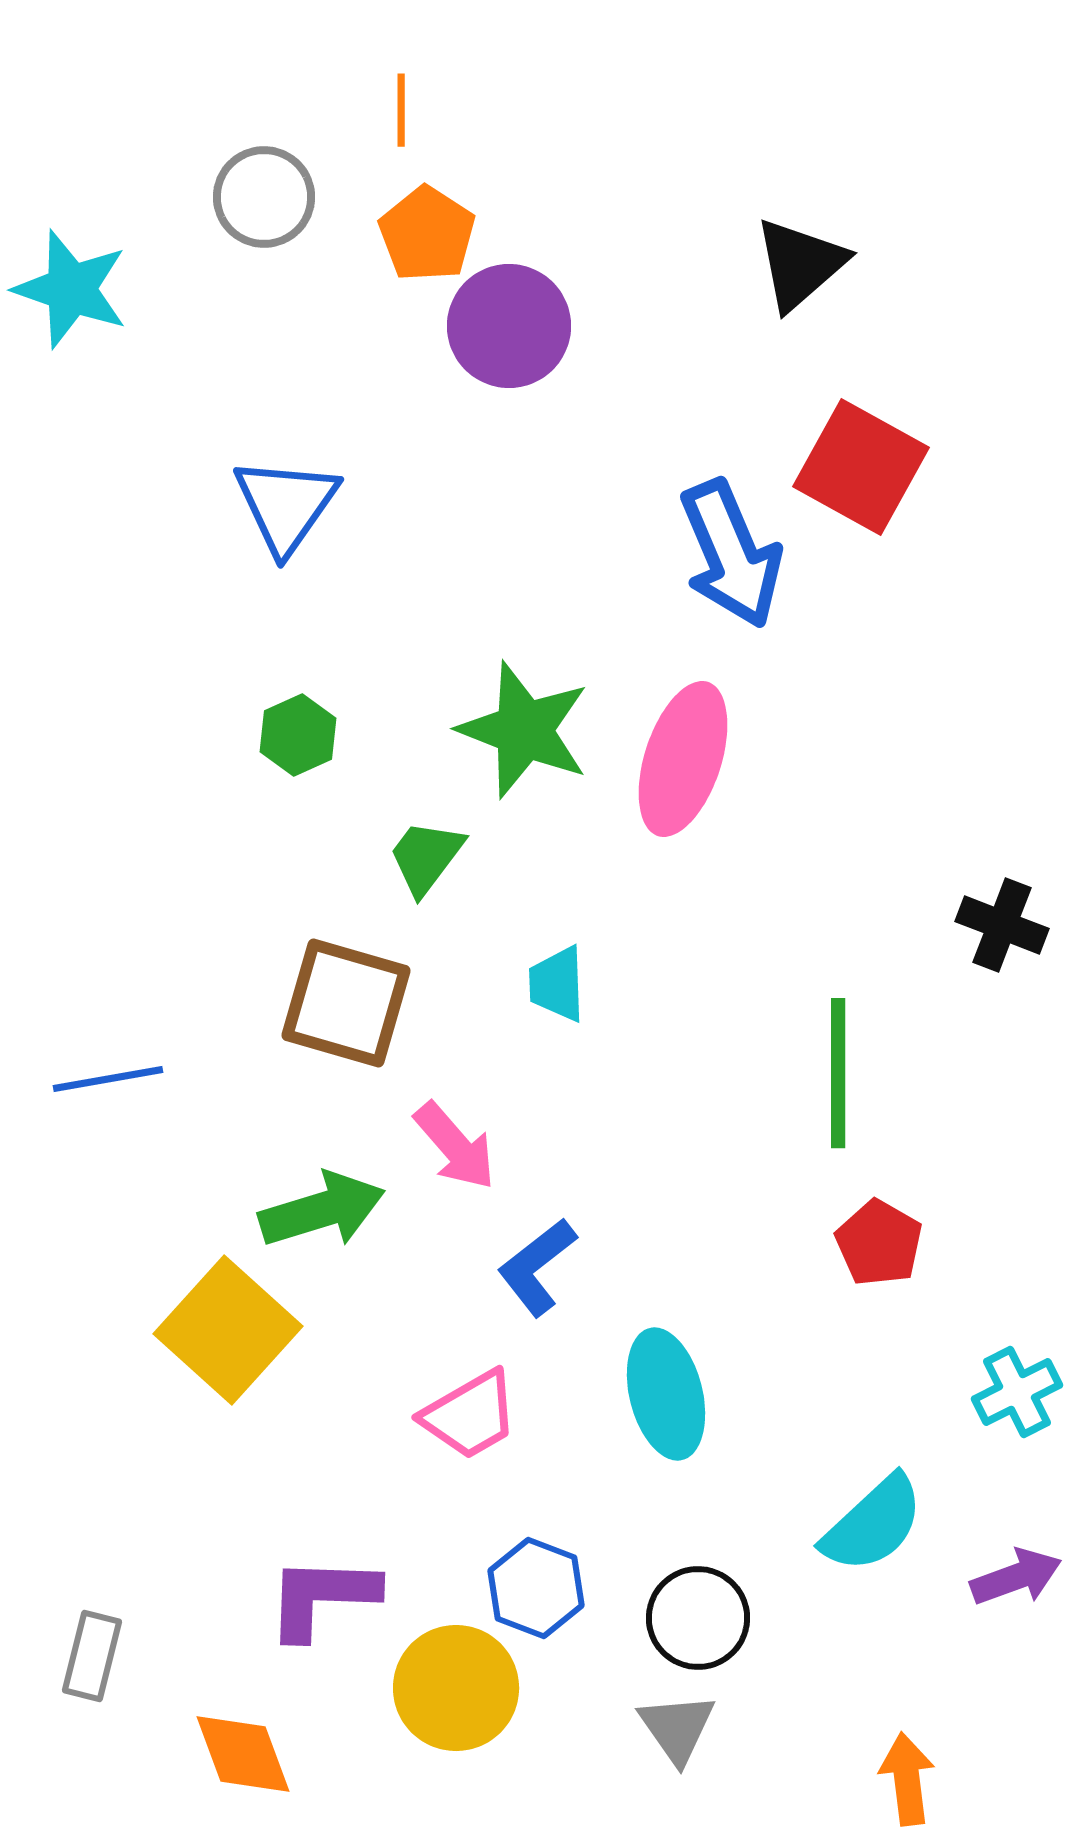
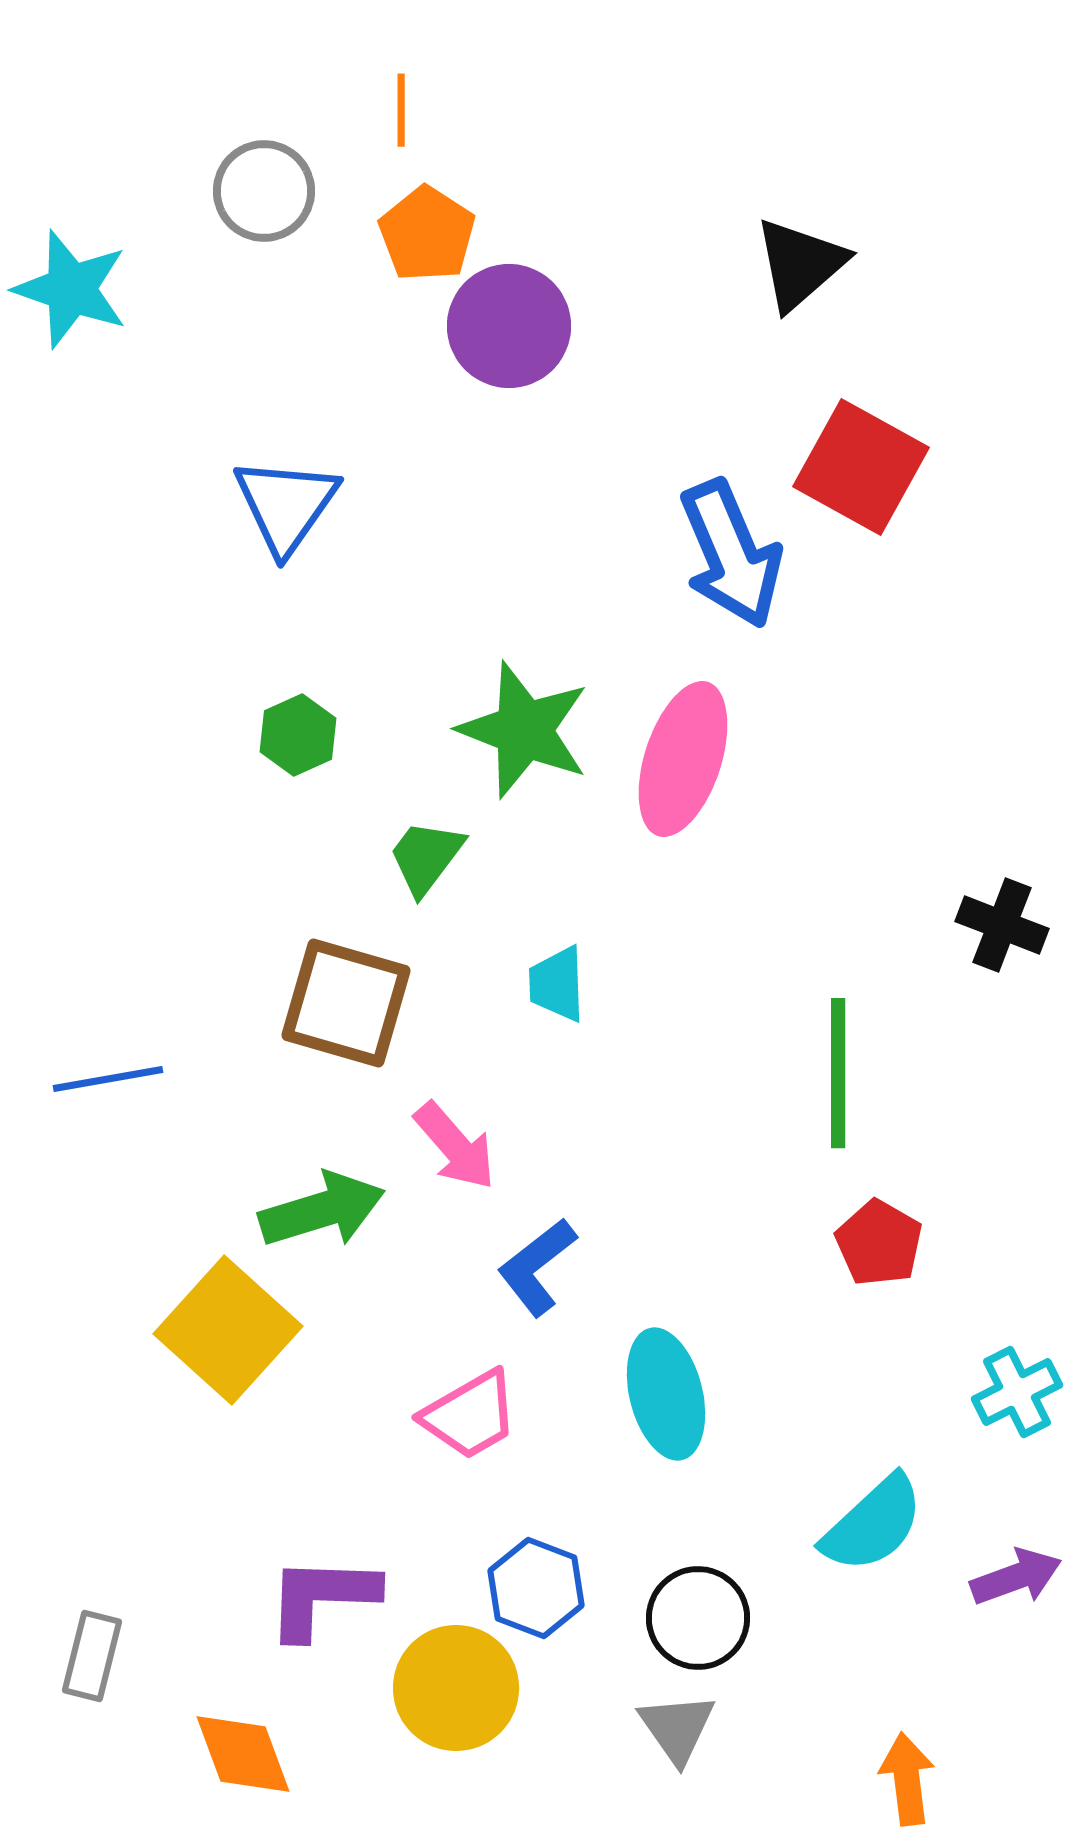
gray circle: moved 6 px up
